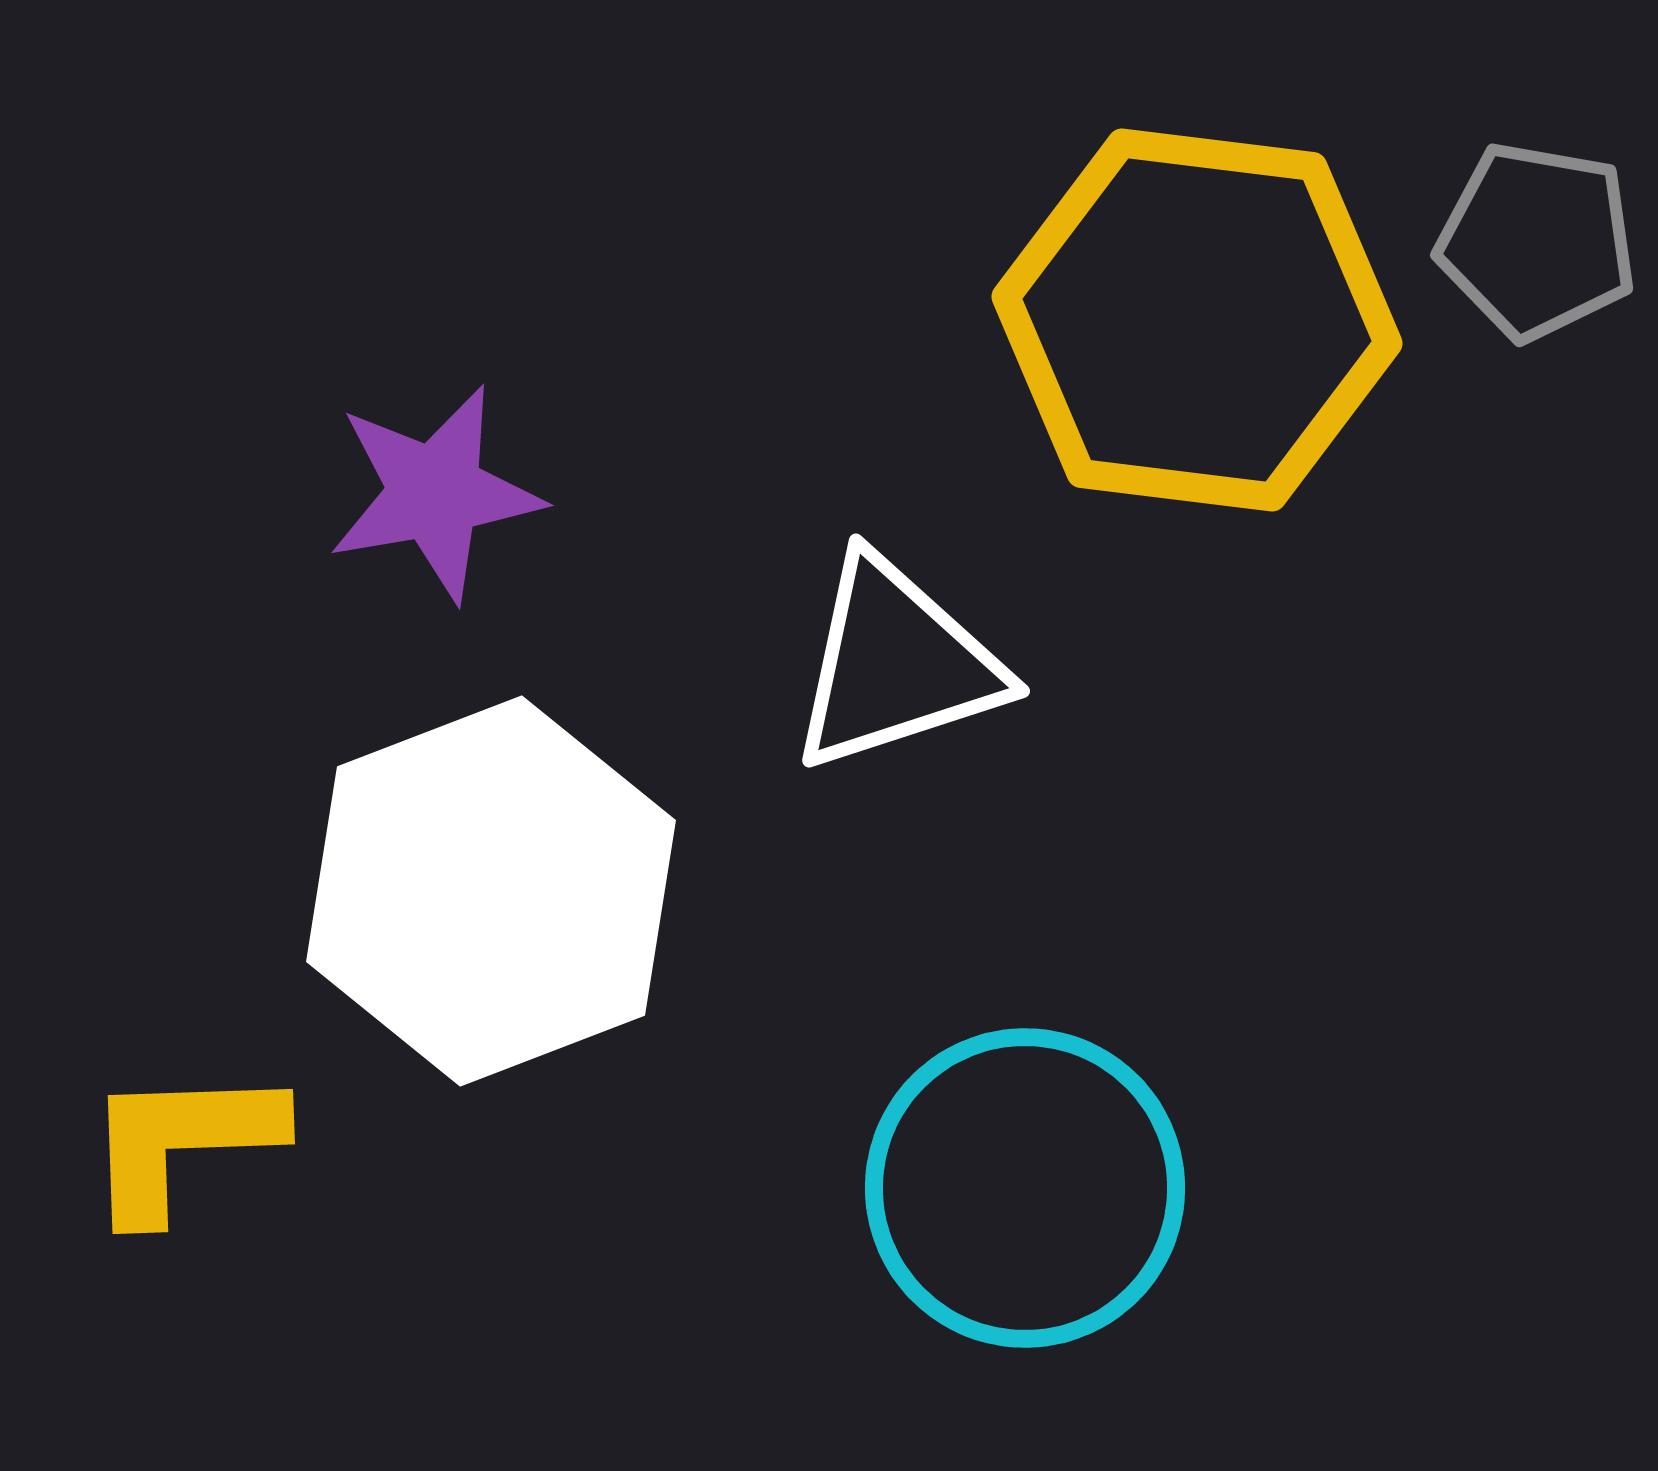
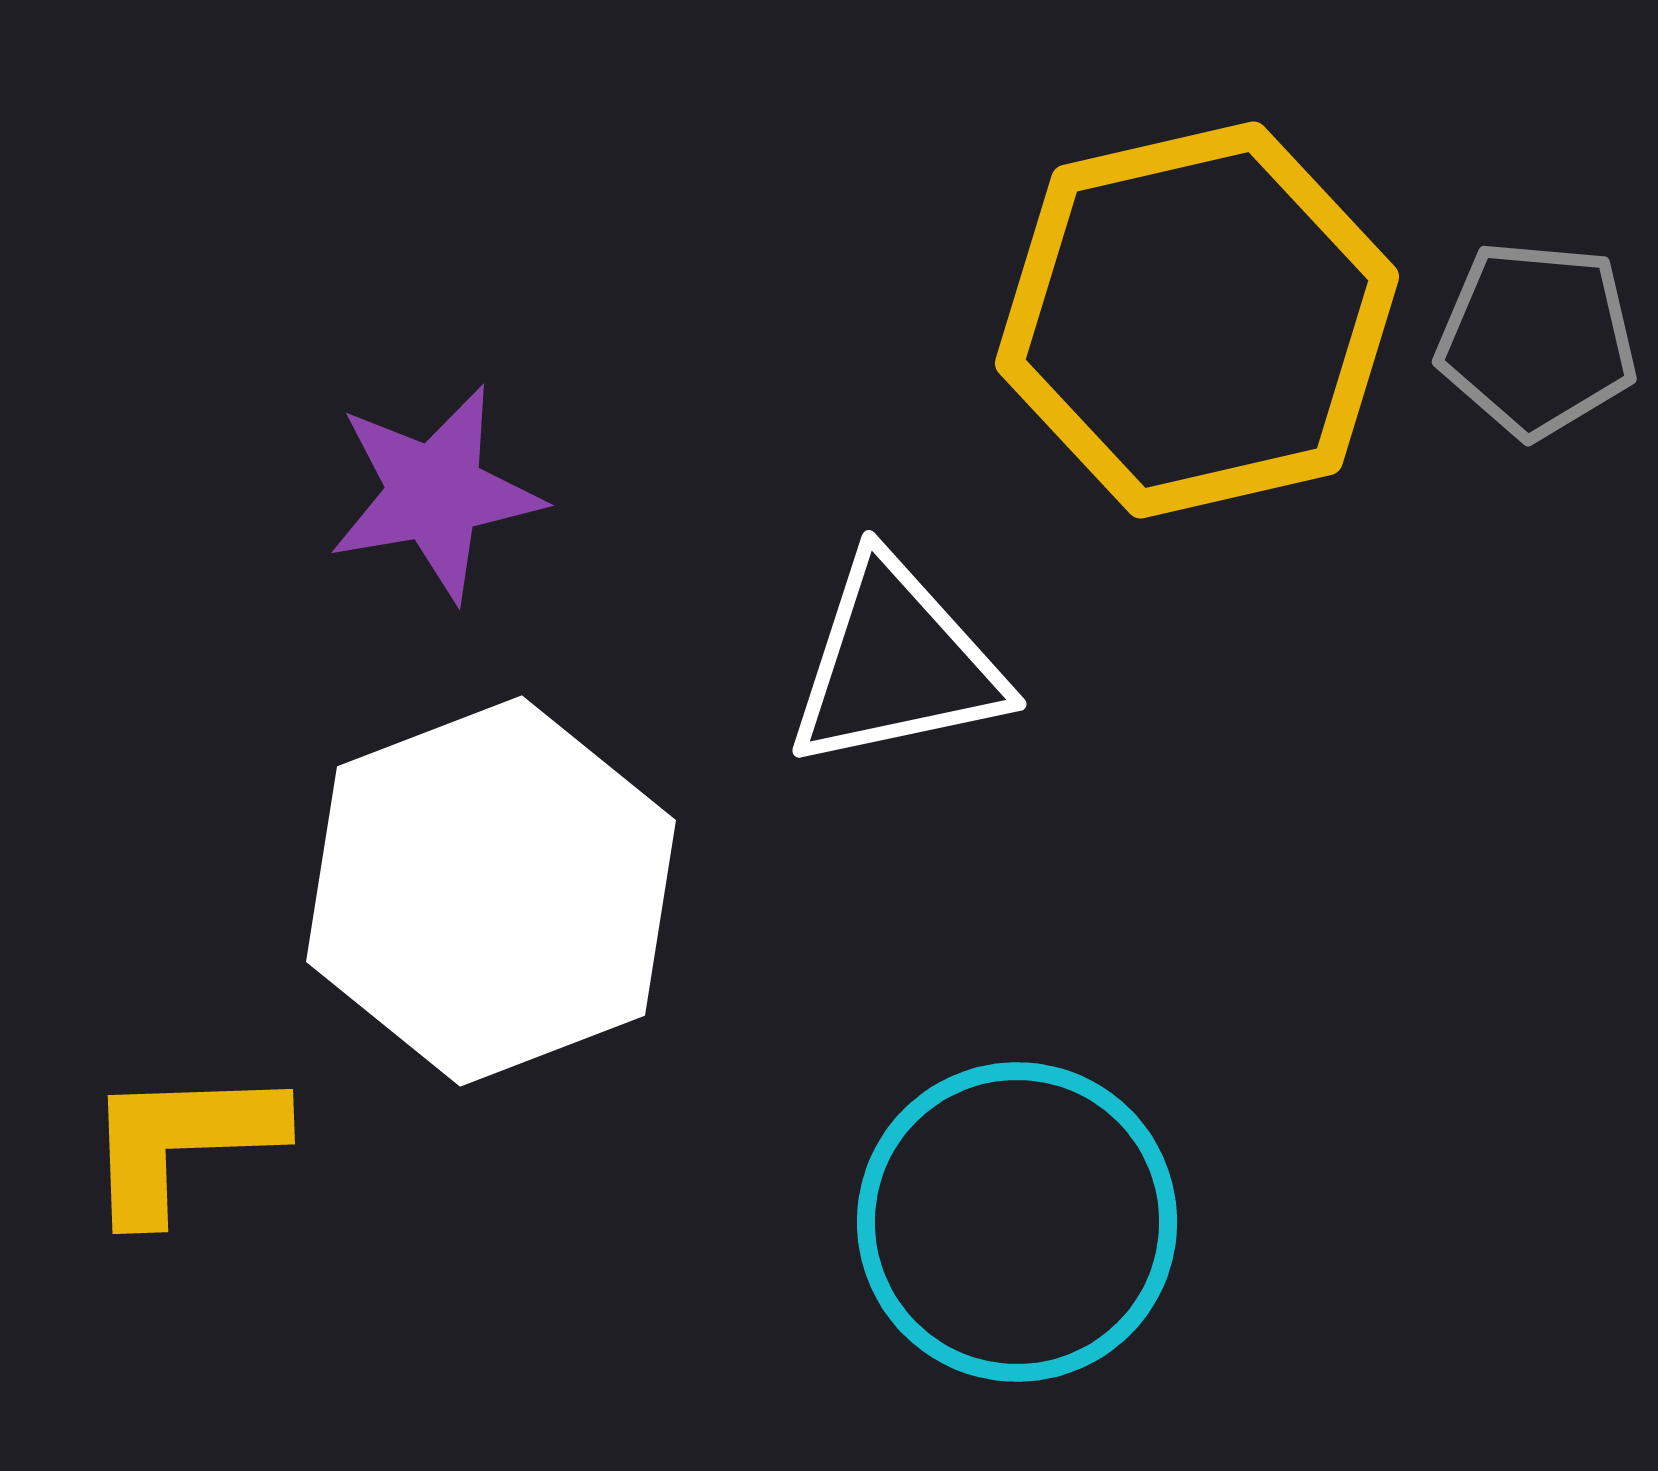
gray pentagon: moved 98 px down; rotated 5 degrees counterclockwise
yellow hexagon: rotated 20 degrees counterclockwise
white triangle: rotated 6 degrees clockwise
cyan circle: moved 8 px left, 34 px down
